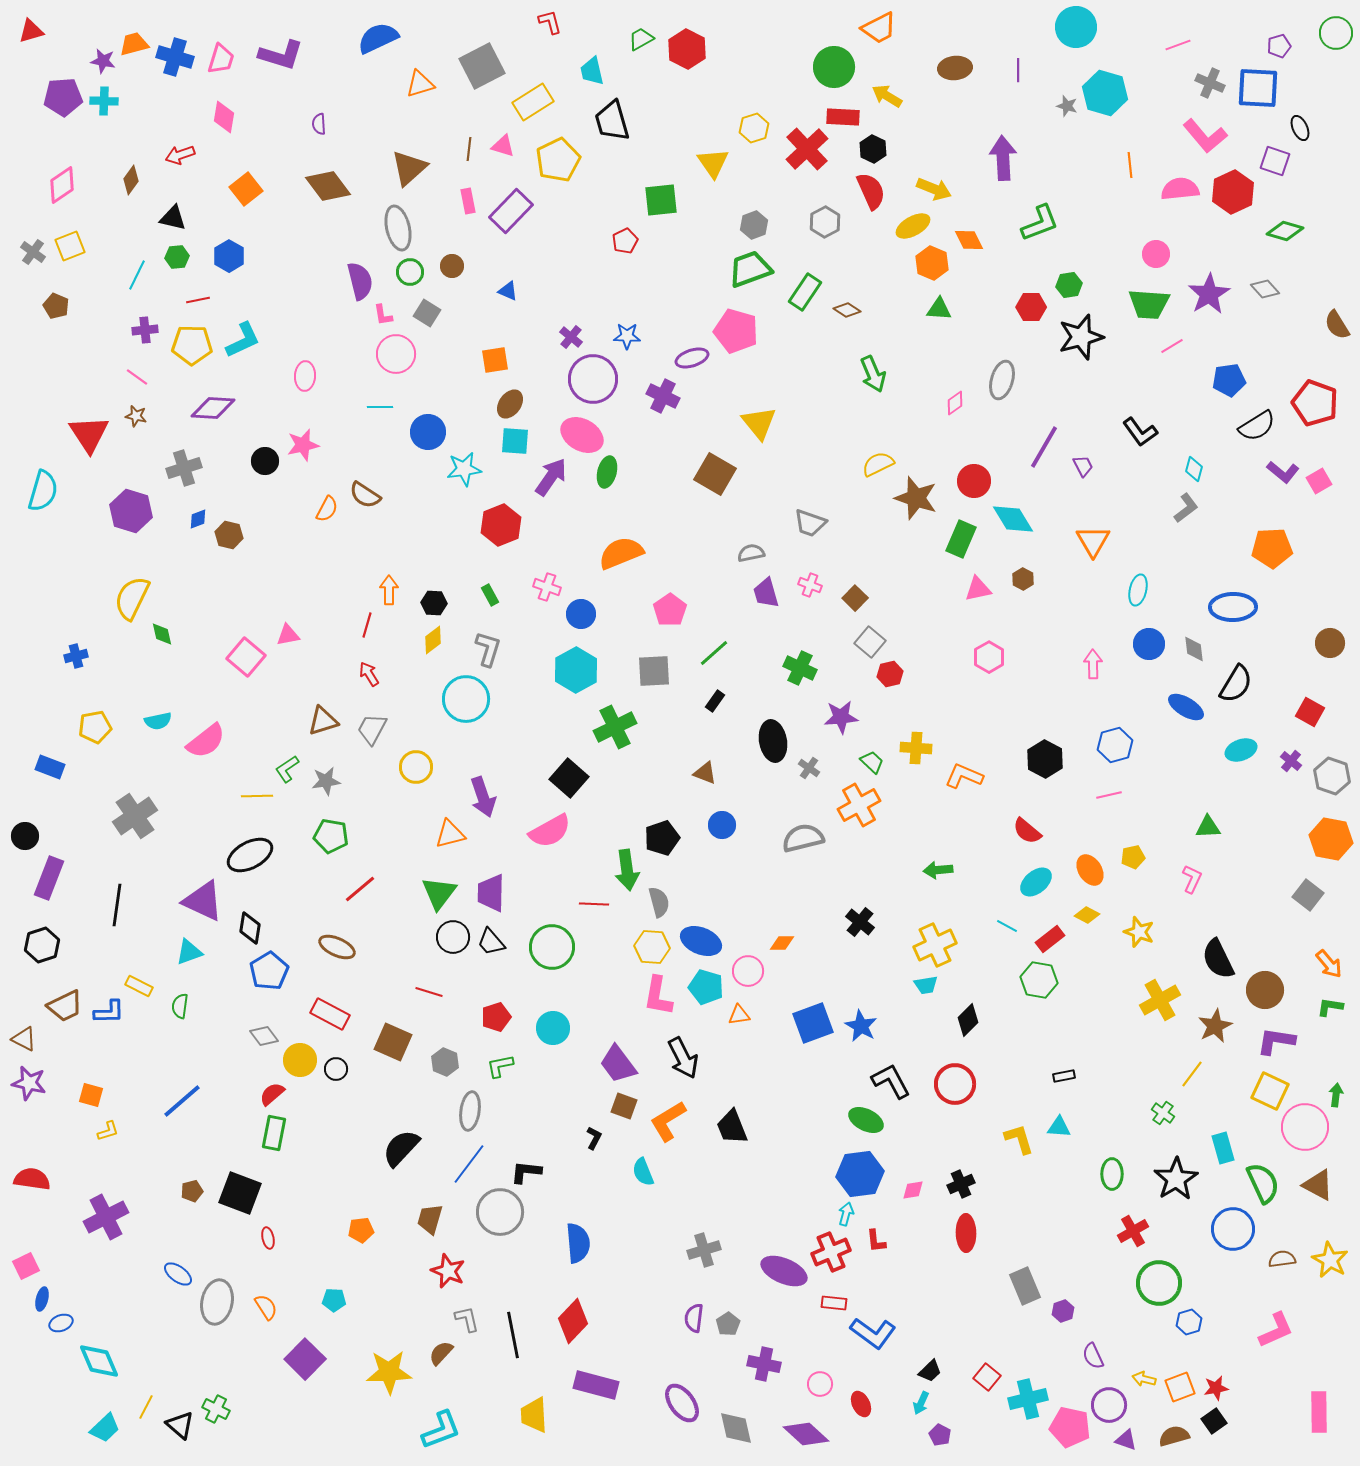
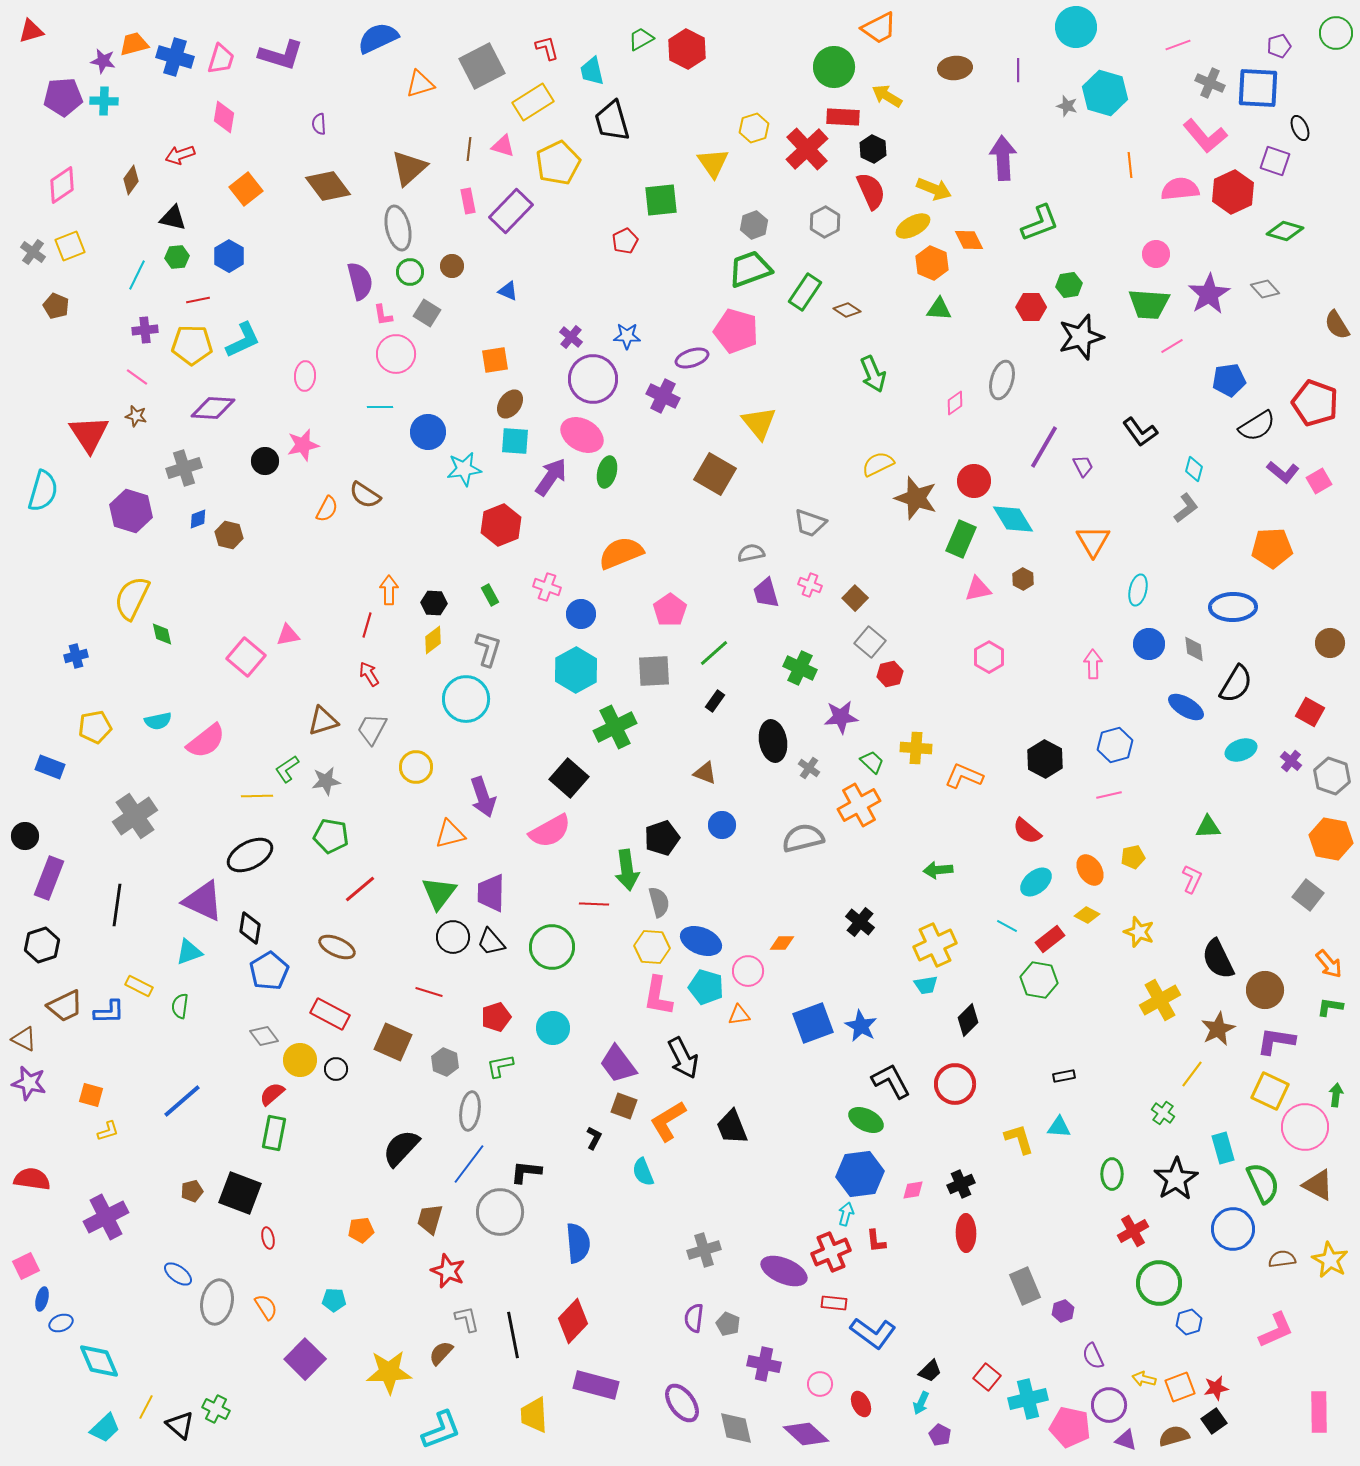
red L-shape at (550, 22): moved 3 px left, 26 px down
yellow pentagon at (558, 160): moved 3 px down
brown star at (1215, 1026): moved 3 px right, 3 px down
gray pentagon at (728, 1324): rotated 15 degrees counterclockwise
